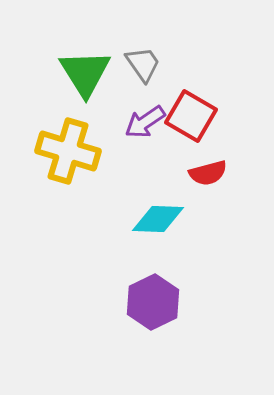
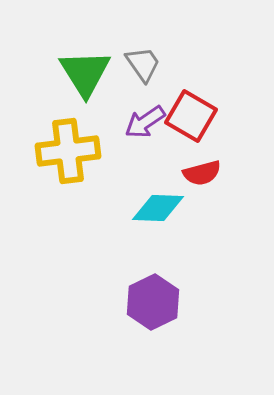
yellow cross: rotated 24 degrees counterclockwise
red semicircle: moved 6 px left
cyan diamond: moved 11 px up
